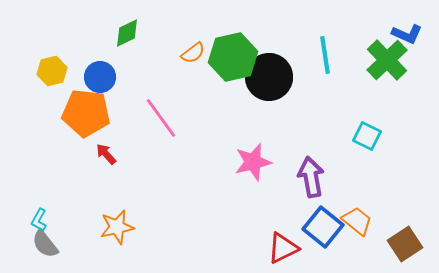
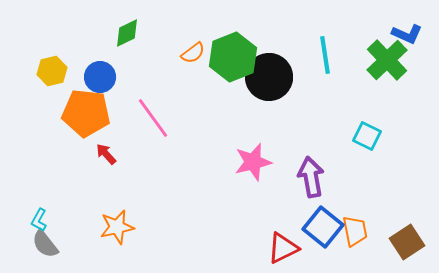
green hexagon: rotated 9 degrees counterclockwise
pink line: moved 8 px left
orange trapezoid: moved 2 px left, 10 px down; rotated 40 degrees clockwise
brown square: moved 2 px right, 2 px up
